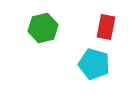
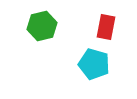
green hexagon: moved 1 px left, 2 px up
